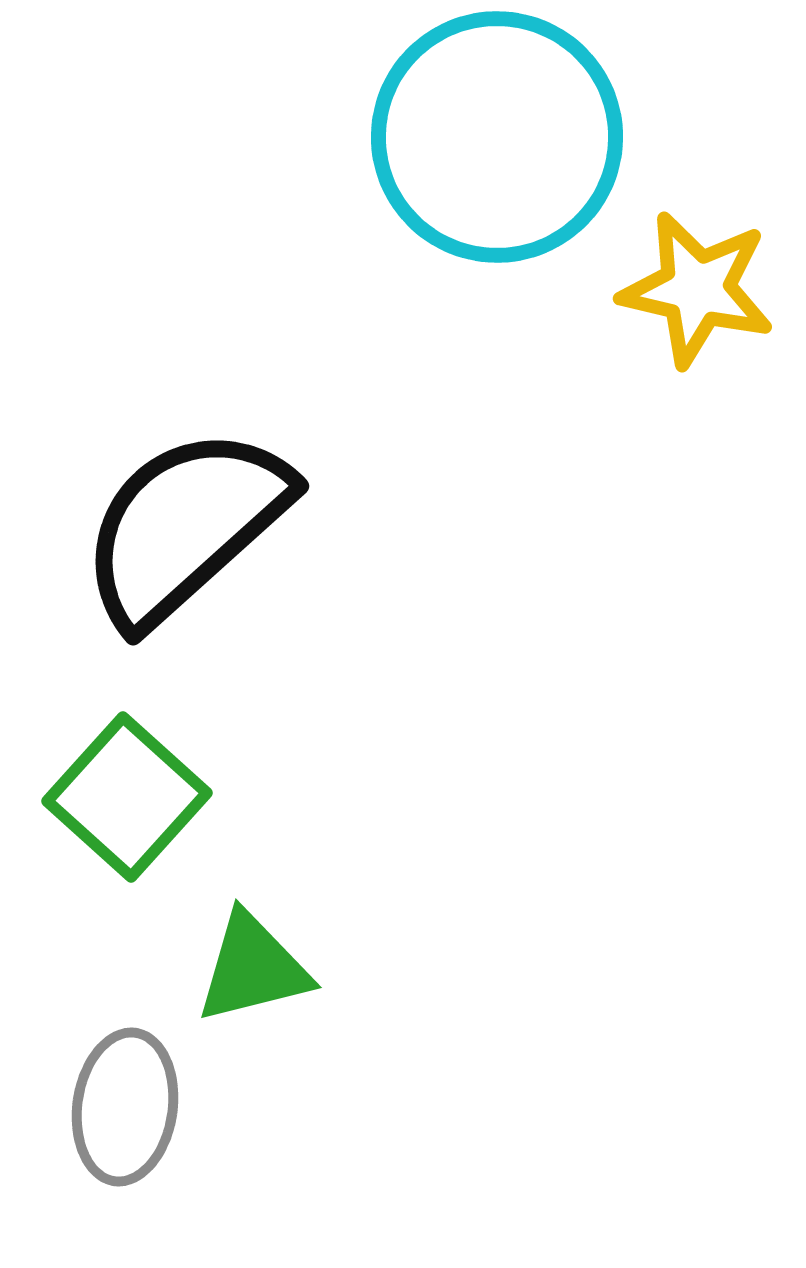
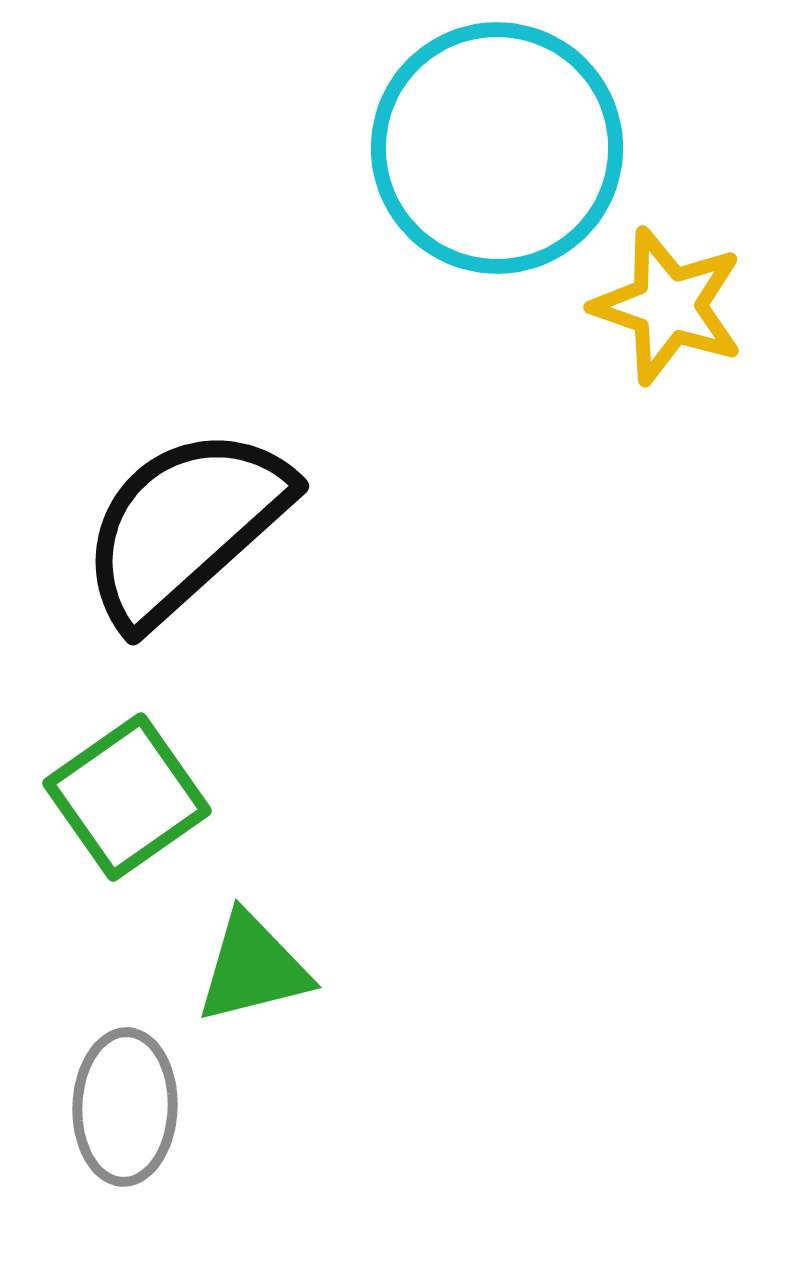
cyan circle: moved 11 px down
yellow star: moved 29 px left, 17 px down; rotated 6 degrees clockwise
green square: rotated 13 degrees clockwise
gray ellipse: rotated 6 degrees counterclockwise
